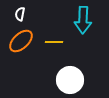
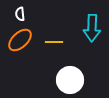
white semicircle: rotated 16 degrees counterclockwise
cyan arrow: moved 9 px right, 8 px down
orange ellipse: moved 1 px left, 1 px up
